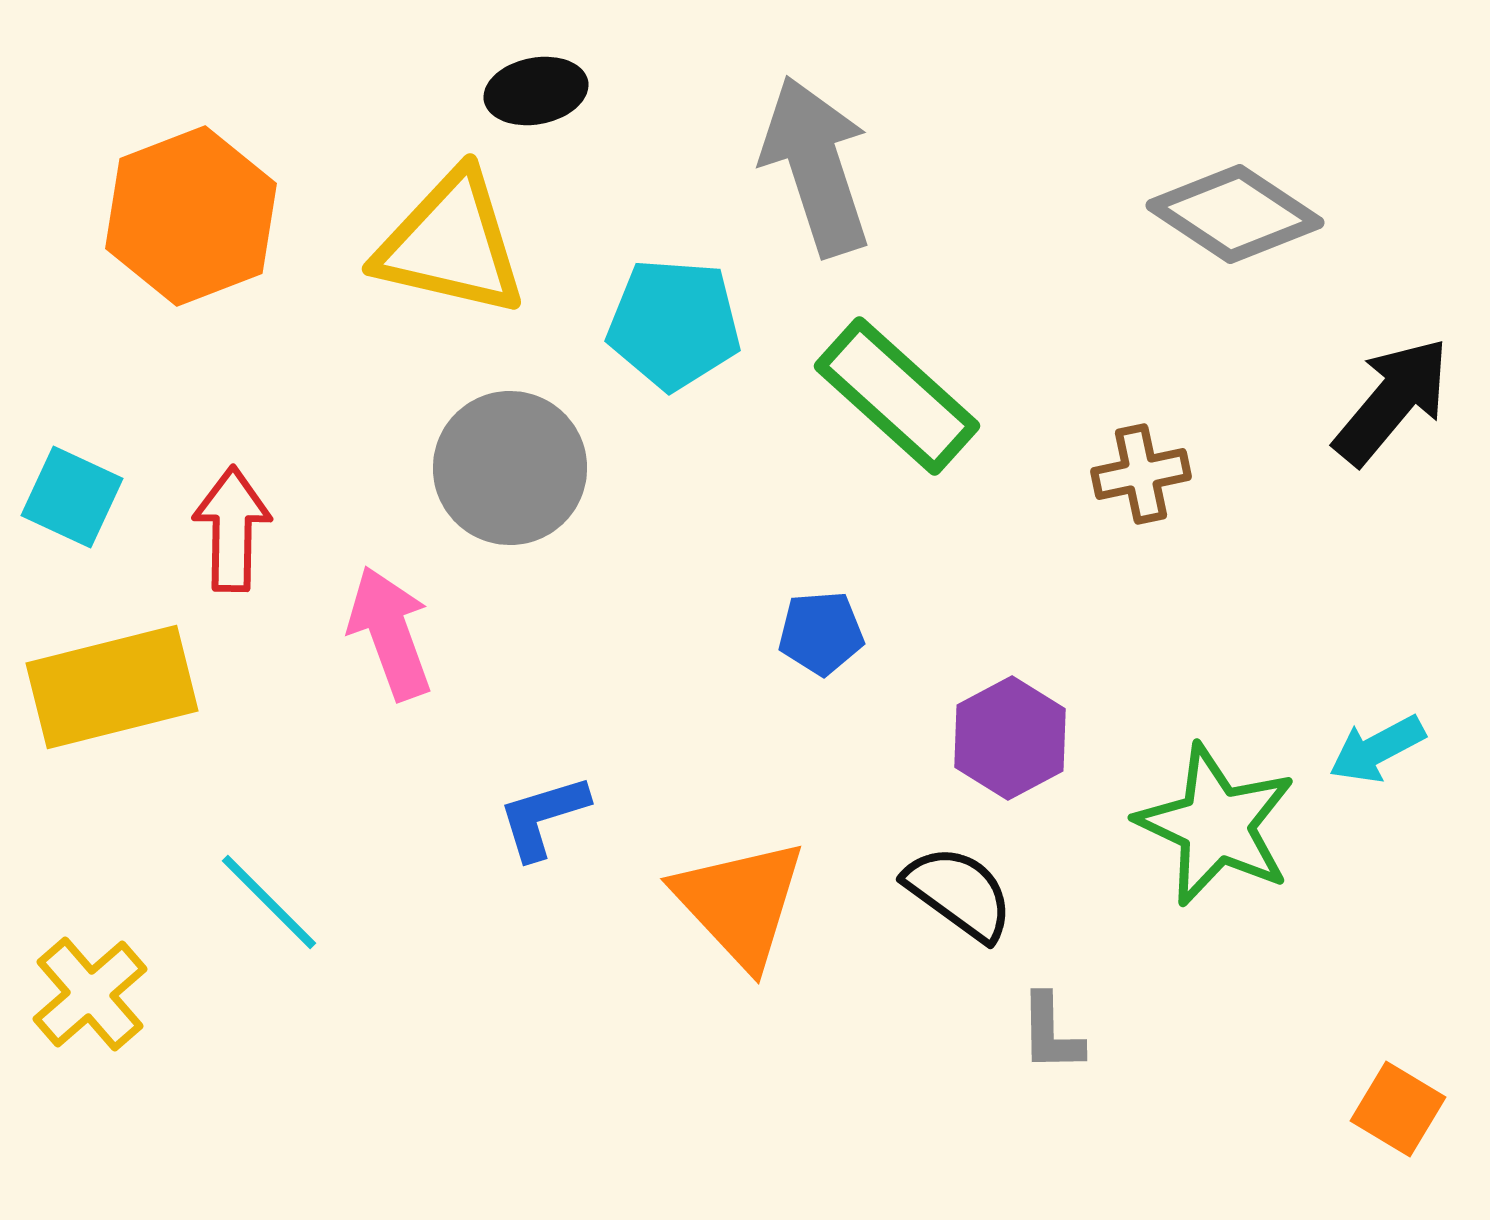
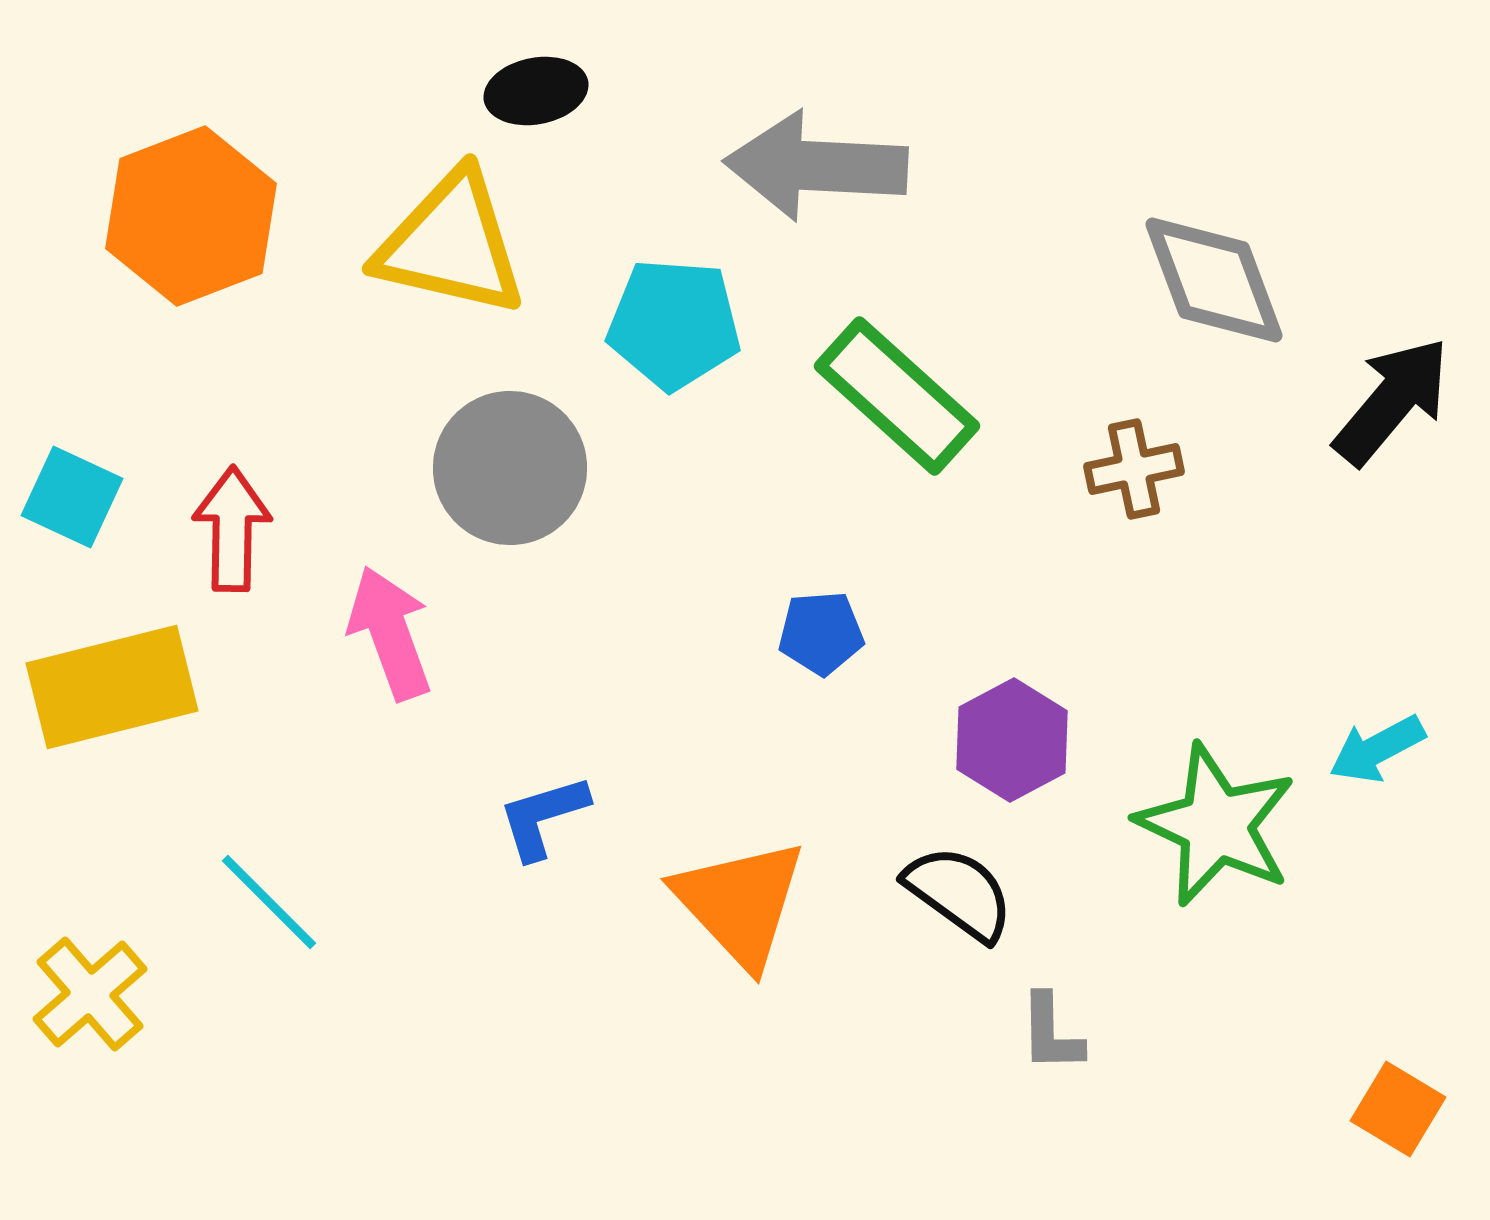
gray arrow: rotated 69 degrees counterclockwise
gray diamond: moved 21 px left, 66 px down; rotated 36 degrees clockwise
brown cross: moved 7 px left, 5 px up
purple hexagon: moved 2 px right, 2 px down
